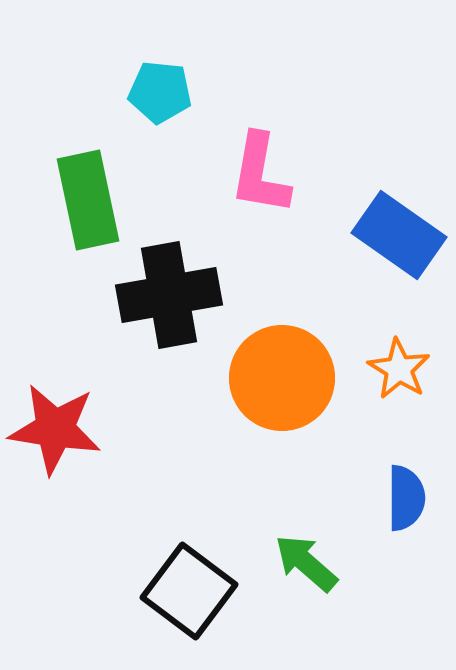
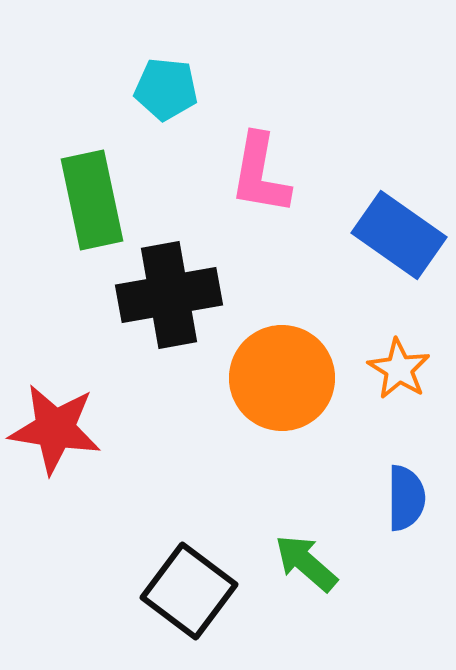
cyan pentagon: moved 6 px right, 3 px up
green rectangle: moved 4 px right
